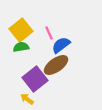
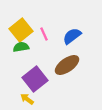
pink line: moved 5 px left, 1 px down
blue semicircle: moved 11 px right, 9 px up
brown ellipse: moved 11 px right
